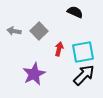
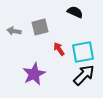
gray square: moved 1 px right, 4 px up; rotated 30 degrees clockwise
red arrow: rotated 48 degrees counterclockwise
